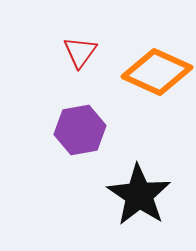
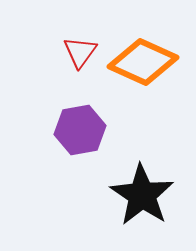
orange diamond: moved 14 px left, 10 px up
black star: moved 3 px right
